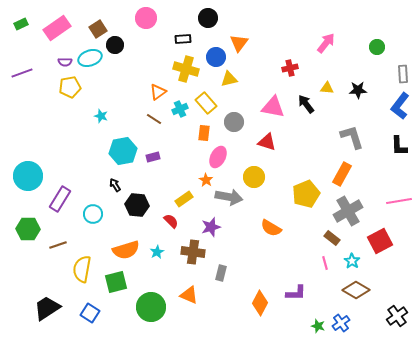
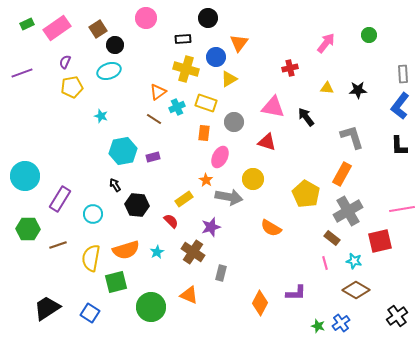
green rectangle at (21, 24): moved 6 px right
green circle at (377, 47): moved 8 px left, 12 px up
cyan ellipse at (90, 58): moved 19 px right, 13 px down
purple semicircle at (65, 62): rotated 112 degrees clockwise
yellow triangle at (229, 79): rotated 18 degrees counterclockwise
yellow pentagon at (70, 87): moved 2 px right
yellow rectangle at (206, 103): rotated 30 degrees counterclockwise
black arrow at (306, 104): moved 13 px down
cyan cross at (180, 109): moved 3 px left, 2 px up
pink ellipse at (218, 157): moved 2 px right
cyan circle at (28, 176): moved 3 px left
yellow circle at (254, 177): moved 1 px left, 2 px down
yellow pentagon at (306, 194): rotated 20 degrees counterclockwise
pink line at (399, 201): moved 3 px right, 8 px down
red square at (380, 241): rotated 15 degrees clockwise
brown cross at (193, 252): rotated 25 degrees clockwise
cyan star at (352, 261): moved 2 px right; rotated 21 degrees counterclockwise
yellow semicircle at (82, 269): moved 9 px right, 11 px up
